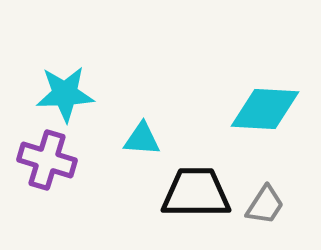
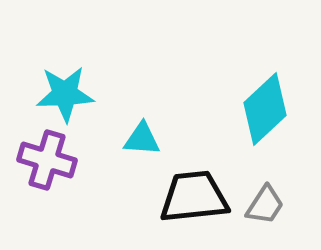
cyan diamond: rotated 46 degrees counterclockwise
black trapezoid: moved 2 px left, 4 px down; rotated 6 degrees counterclockwise
